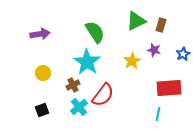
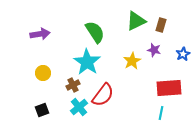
cyan line: moved 3 px right, 1 px up
